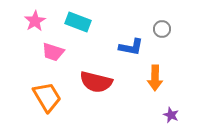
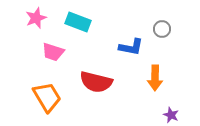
pink star: moved 1 px right, 3 px up; rotated 10 degrees clockwise
